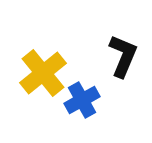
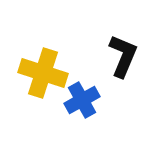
yellow cross: rotated 33 degrees counterclockwise
